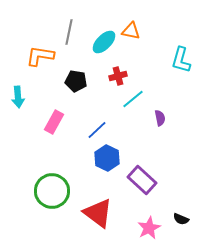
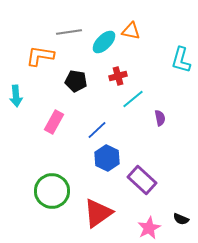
gray line: rotated 70 degrees clockwise
cyan arrow: moved 2 px left, 1 px up
red triangle: rotated 48 degrees clockwise
